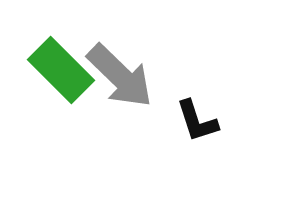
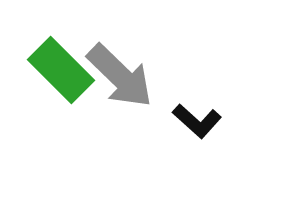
black L-shape: rotated 30 degrees counterclockwise
